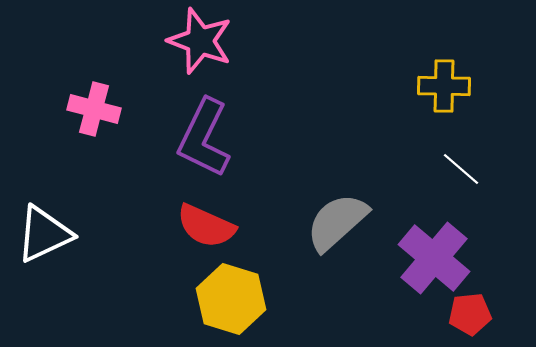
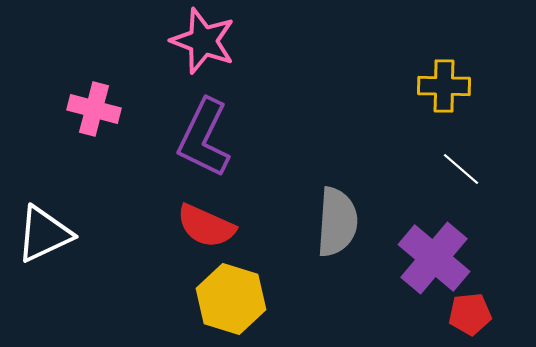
pink star: moved 3 px right
gray semicircle: rotated 136 degrees clockwise
